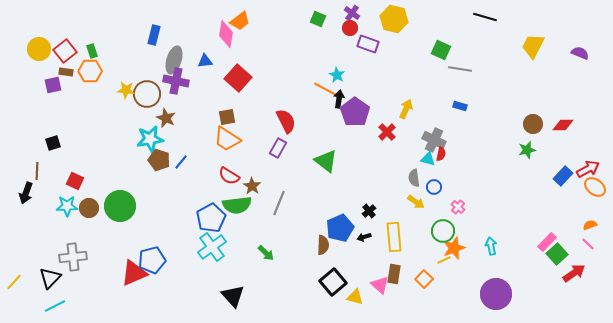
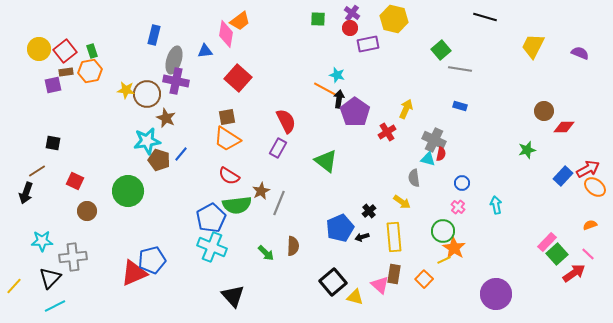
green square at (318, 19): rotated 21 degrees counterclockwise
purple rectangle at (368, 44): rotated 30 degrees counterclockwise
green square at (441, 50): rotated 24 degrees clockwise
blue triangle at (205, 61): moved 10 px up
orange hexagon at (90, 71): rotated 10 degrees counterclockwise
brown rectangle at (66, 72): rotated 16 degrees counterclockwise
cyan star at (337, 75): rotated 14 degrees counterclockwise
brown circle at (533, 124): moved 11 px right, 13 px up
red diamond at (563, 125): moved 1 px right, 2 px down
red cross at (387, 132): rotated 12 degrees clockwise
cyan star at (150, 139): moved 3 px left, 2 px down
black square at (53, 143): rotated 28 degrees clockwise
blue line at (181, 162): moved 8 px up
brown line at (37, 171): rotated 54 degrees clockwise
brown star at (252, 186): moved 9 px right, 5 px down; rotated 12 degrees clockwise
blue circle at (434, 187): moved 28 px right, 4 px up
yellow arrow at (416, 202): moved 14 px left
cyan star at (67, 206): moved 25 px left, 35 px down
green circle at (120, 206): moved 8 px right, 15 px up
brown circle at (89, 208): moved 2 px left, 3 px down
black arrow at (364, 237): moved 2 px left
pink line at (588, 244): moved 10 px down
brown semicircle at (323, 245): moved 30 px left, 1 px down
cyan arrow at (491, 246): moved 5 px right, 41 px up
cyan cross at (212, 247): rotated 32 degrees counterclockwise
orange star at (454, 248): rotated 20 degrees counterclockwise
yellow line at (14, 282): moved 4 px down
